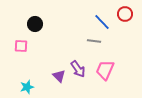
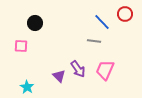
black circle: moved 1 px up
cyan star: rotated 24 degrees counterclockwise
